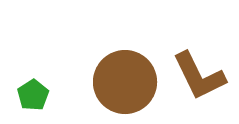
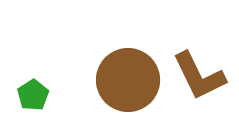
brown circle: moved 3 px right, 2 px up
